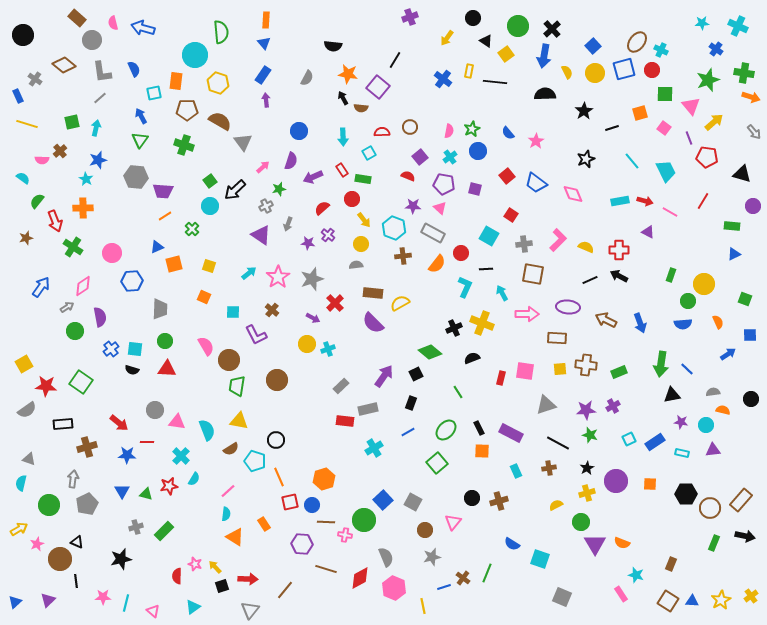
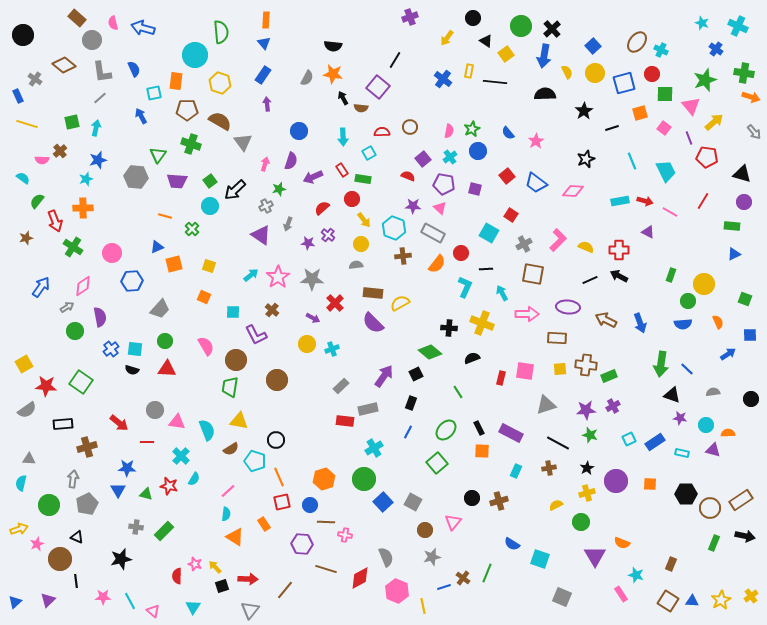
cyan star at (702, 23): rotated 24 degrees clockwise
green circle at (518, 26): moved 3 px right
blue square at (624, 69): moved 14 px down
red circle at (652, 70): moved 4 px down
orange star at (348, 74): moved 15 px left
green star at (708, 80): moved 3 px left
yellow hexagon at (218, 83): moved 2 px right
purple arrow at (266, 100): moved 1 px right, 4 px down
green triangle at (140, 140): moved 18 px right, 15 px down
green cross at (184, 145): moved 7 px right, 1 px up
purple square at (420, 157): moved 3 px right, 2 px down
cyan line at (632, 161): rotated 18 degrees clockwise
pink arrow at (263, 167): moved 2 px right, 3 px up; rotated 32 degrees counterclockwise
cyan star at (86, 179): rotated 24 degrees clockwise
purple trapezoid at (163, 191): moved 14 px right, 10 px up
pink diamond at (573, 194): moved 3 px up; rotated 65 degrees counterclockwise
purple circle at (753, 206): moved 9 px left, 4 px up
orange line at (165, 216): rotated 48 degrees clockwise
cyan square at (489, 236): moved 3 px up
gray cross at (524, 244): rotated 21 degrees counterclockwise
cyan arrow at (249, 273): moved 2 px right, 2 px down
gray star at (312, 279): rotated 20 degrees clockwise
gray trapezoid at (160, 309): rotated 40 degrees clockwise
black cross at (454, 328): moved 5 px left; rotated 28 degrees clockwise
cyan cross at (328, 349): moved 4 px right
brown circle at (229, 360): moved 7 px right
green rectangle at (619, 372): moved 10 px left, 4 px down
green trapezoid at (237, 386): moved 7 px left, 1 px down
black triangle at (672, 395): rotated 30 degrees clockwise
orange semicircle at (723, 410): moved 5 px right, 23 px down; rotated 16 degrees counterclockwise
purple star at (681, 422): moved 1 px left, 4 px up
blue line at (408, 432): rotated 32 degrees counterclockwise
purple triangle at (713, 450): rotated 21 degrees clockwise
blue star at (127, 455): moved 13 px down
gray triangle at (29, 459): rotated 16 degrees counterclockwise
cyan rectangle at (516, 471): rotated 48 degrees clockwise
red star at (169, 486): rotated 24 degrees clockwise
blue triangle at (122, 491): moved 4 px left, 1 px up
blue square at (383, 500): moved 2 px down
brown rectangle at (741, 500): rotated 15 degrees clockwise
red square at (290, 502): moved 8 px left
blue circle at (312, 505): moved 2 px left
green circle at (364, 520): moved 41 px up
gray cross at (136, 527): rotated 24 degrees clockwise
yellow arrow at (19, 529): rotated 12 degrees clockwise
black triangle at (77, 542): moved 5 px up
purple triangle at (595, 544): moved 12 px down
pink hexagon at (394, 588): moved 3 px right, 3 px down
cyan line at (126, 603): moved 4 px right, 2 px up; rotated 42 degrees counterclockwise
cyan triangle at (193, 607): rotated 21 degrees counterclockwise
